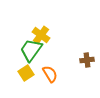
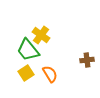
green trapezoid: moved 3 px left; rotated 75 degrees counterclockwise
